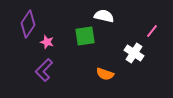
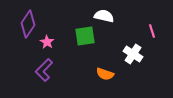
pink line: rotated 56 degrees counterclockwise
pink star: rotated 16 degrees clockwise
white cross: moved 1 px left, 1 px down
